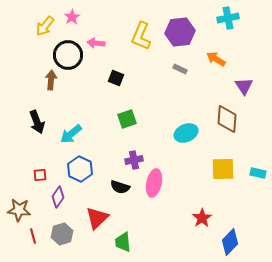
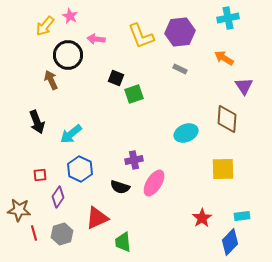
pink star: moved 2 px left, 1 px up; rotated 14 degrees counterclockwise
yellow L-shape: rotated 44 degrees counterclockwise
pink arrow: moved 4 px up
orange arrow: moved 8 px right, 1 px up
brown arrow: rotated 30 degrees counterclockwise
green square: moved 7 px right, 25 px up
cyan rectangle: moved 16 px left, 43 px down; rotated 21 degrees counterclockwise
pink ellipse: rotated 20 degrees clockwise
red triangle: rotated 20 degrees clockwise
red line: moved 1 px right, 3 px up
